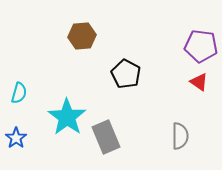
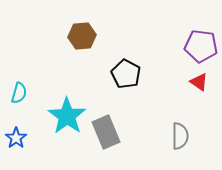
cyan star: moved 1 px up
gray rectangle: moved 5 px up
